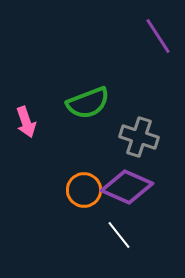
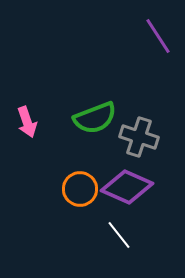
green semicircle: moved 7 px right, 15 px down
pink arrow: moved 1 px right
orange circle: moved 4 px left, 1 px up
